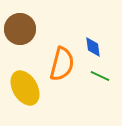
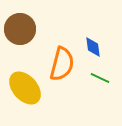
green line: moved 2 px down
yellow ellipse: rotated 12 degrees counterclockwise
